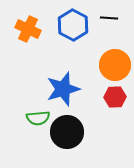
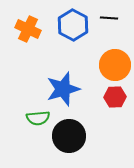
black circle: moved 2 px right, 4 px down
